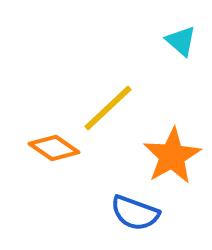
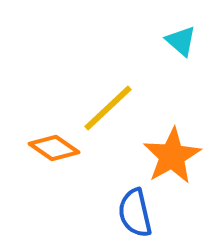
blue semicircle: rotated 57 degrees clockwise
